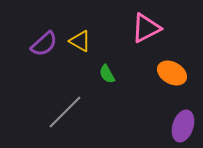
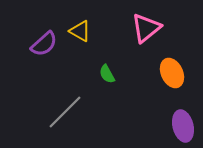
pink triangle: rotated 12 degrees counterclockwise
yellow triangle: moved 10 px up
orange ellipse: rotated 36 degrees clockwise
purple ellipse: rotated 32 degrees counterclockwise
